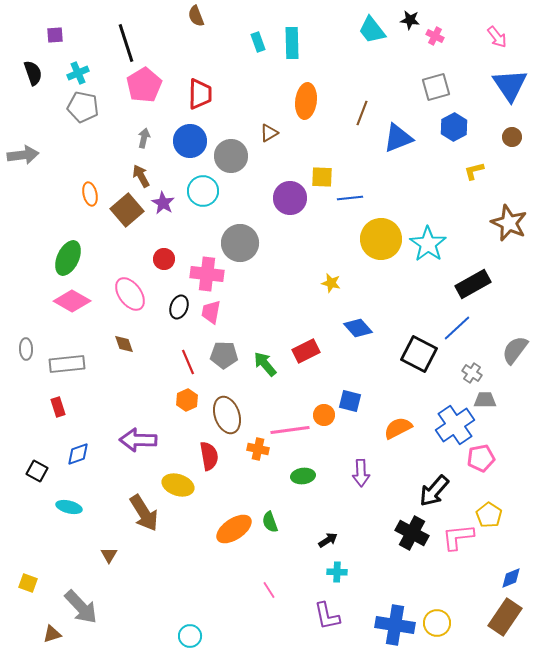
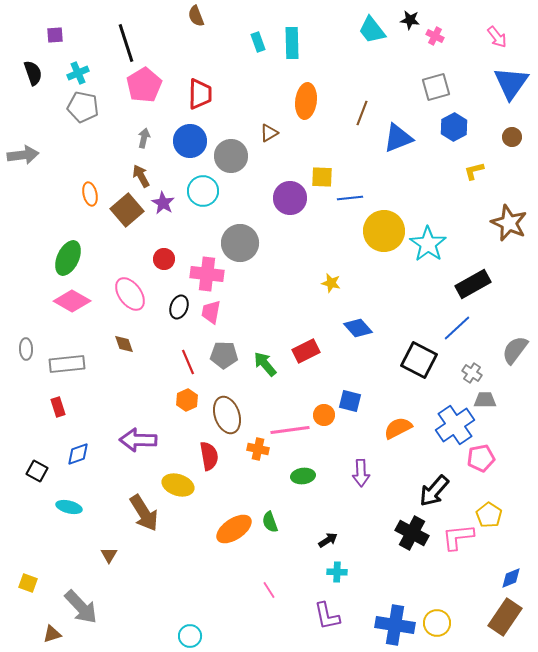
blue triangle at (510, 85): moved 1 px right, 2 px up; rotated 9 degrees clockwise
yellow circle at (381, 239): moved 3 px right, 8 px up
black square at (419, 354): moved 6 px down
